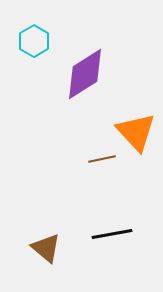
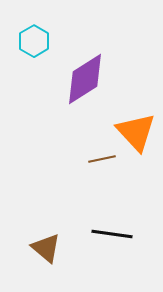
purple diamond: moved 5 px down
black line: rotated 18 degrees clockwise
